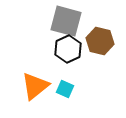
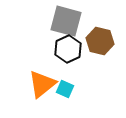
orange triangle: moved 7 px right, 2 px up
